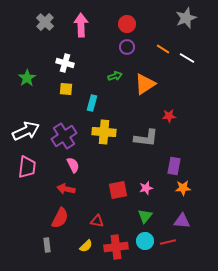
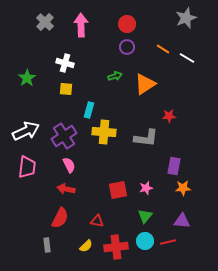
cyan rectangle: moved 3 px left, 7 px down
pink semicircle: moved 4 px left
